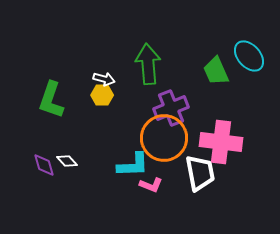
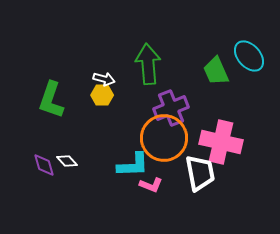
pink cross: rotated 6 degrees clockwise
